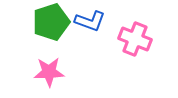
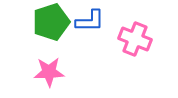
blue L-shape: rotated 20 degrees counterclockwise
